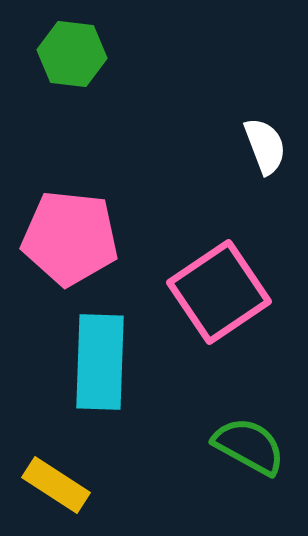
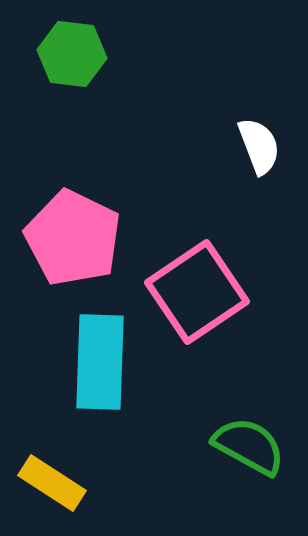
white semicircle: moved 6 px left
pink pentagon: moved 3 px right; rotated 20 degrees clockwise
pink square: moved 22 px left
yellow rectangle: moved 4 px left, 2 px up
